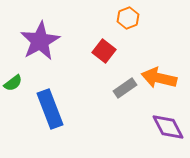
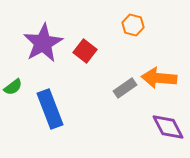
orange hexagon: moved 5 px right, 7 px down; rotated 25 degrees counterclockwise
purple star: moved 3 px right, 2 px down
red square: moved 19 px left
orange arrow: rotated 8 degrees counterclockwise
green semicircle: moved 4 px down
